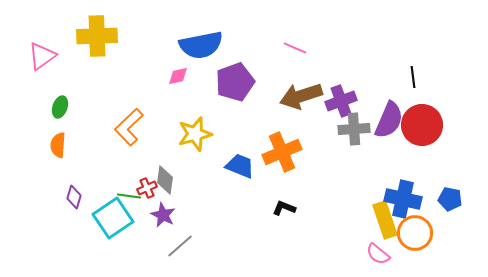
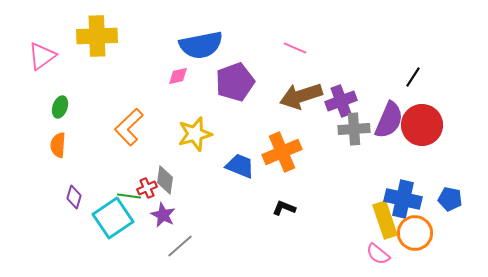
black line: rotated 40 degrees clockwise
